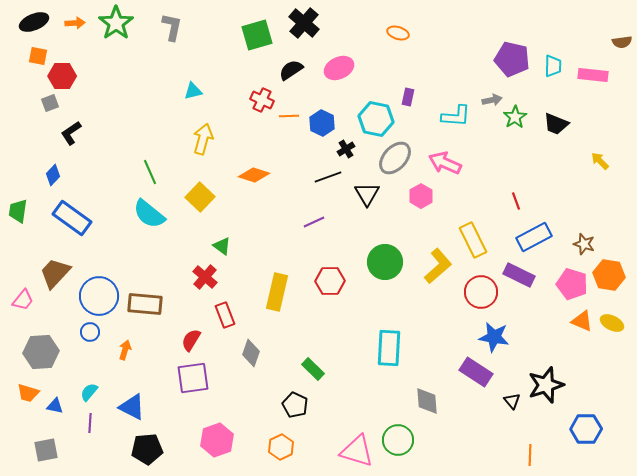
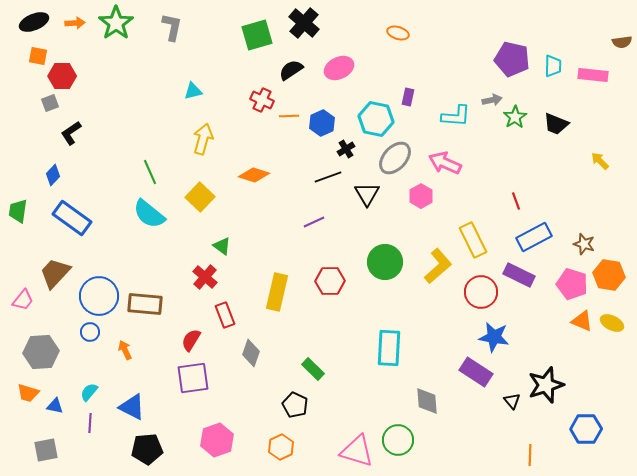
blue hexagon at (322, 123): rotated 10 degrees clockwise
orange arrow at (125, 350): rotated 42 degrees counterclockwise
